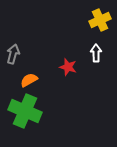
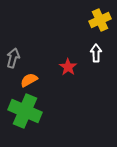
gray arrow: moved 4 px down
red star: rotated 18 degrees clockwise
